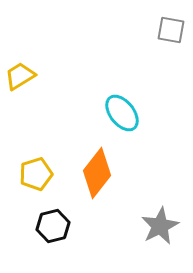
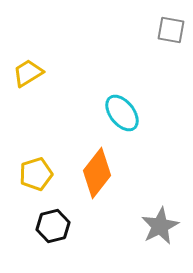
yellow trapezoid: moved 8 px right, 3 px up
